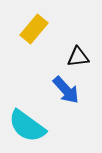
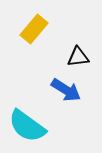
blue arrow: rotated 16 degrees counterclockwise
